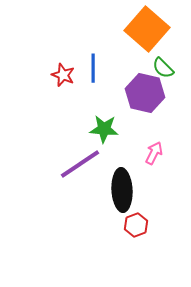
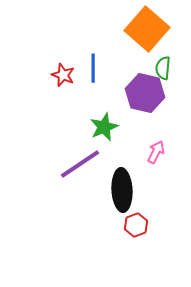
green semicircle: rotated 50 degrees clockwise
green star: moved 2 px up; rotated 28 degrees counterclockwise
pink arrow: moved 2 px right, 1 px up
